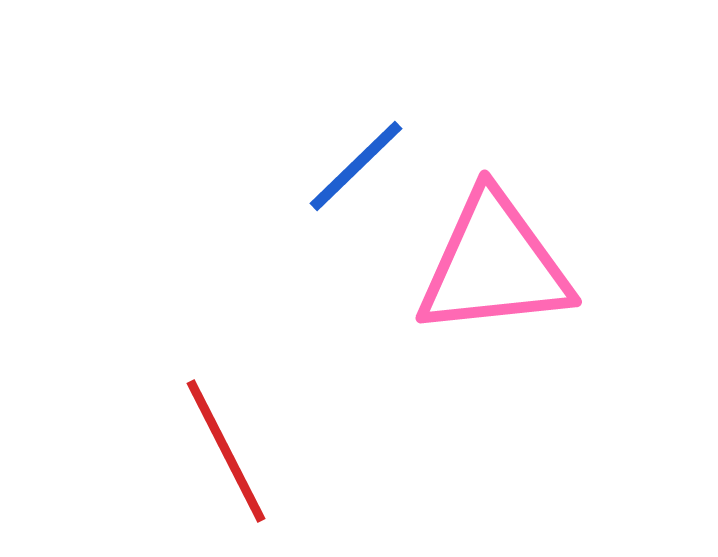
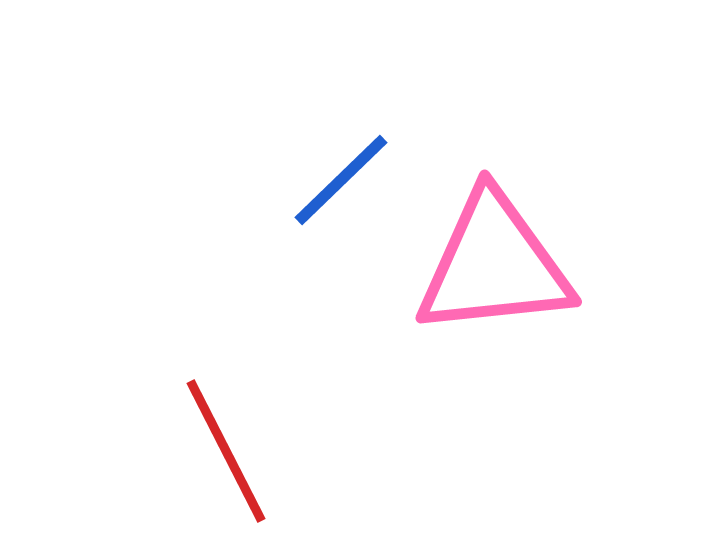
blue line: moved 15 px left, 14 px down
